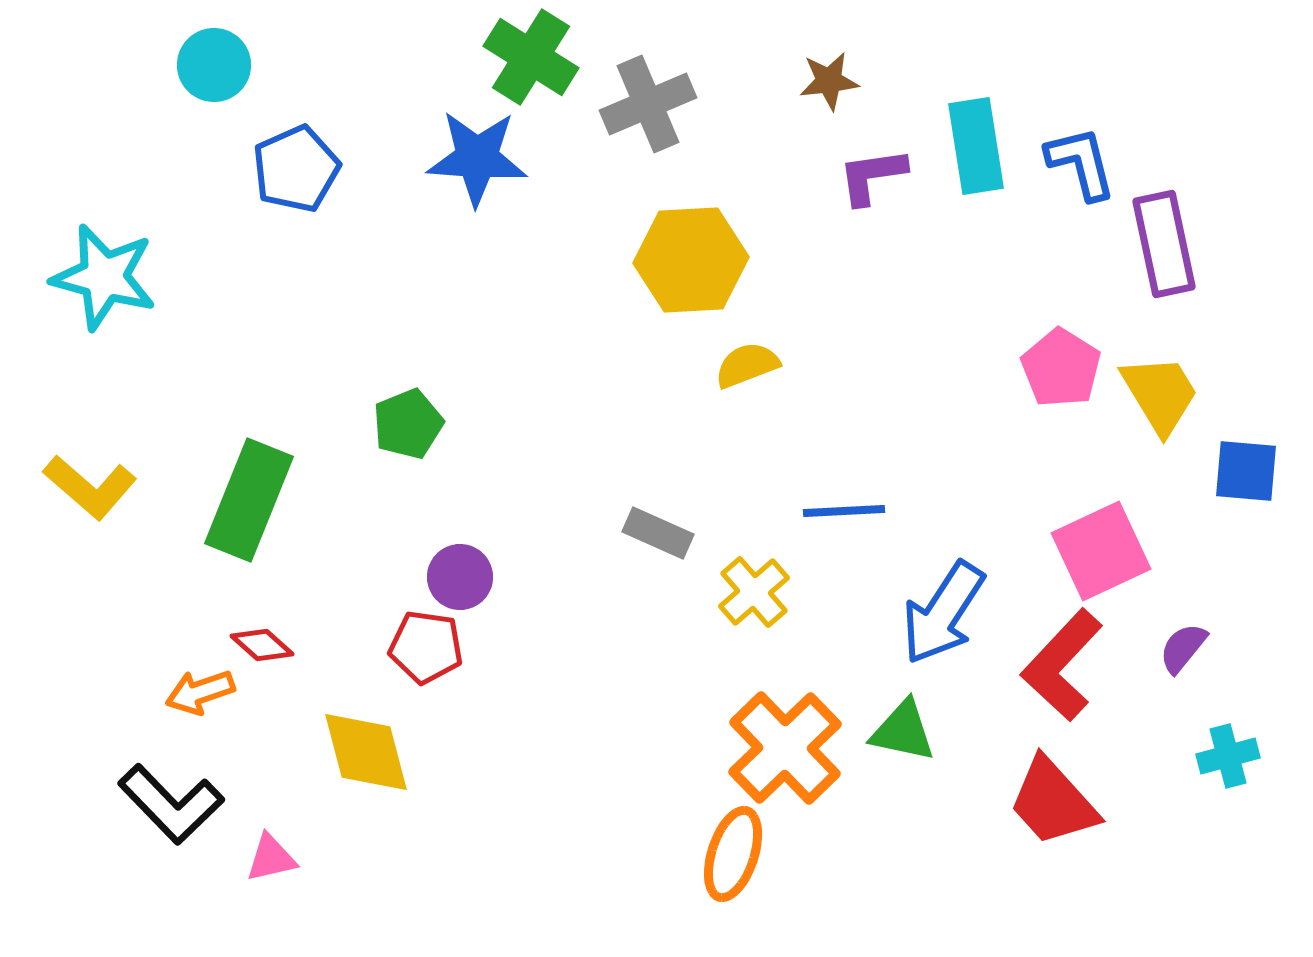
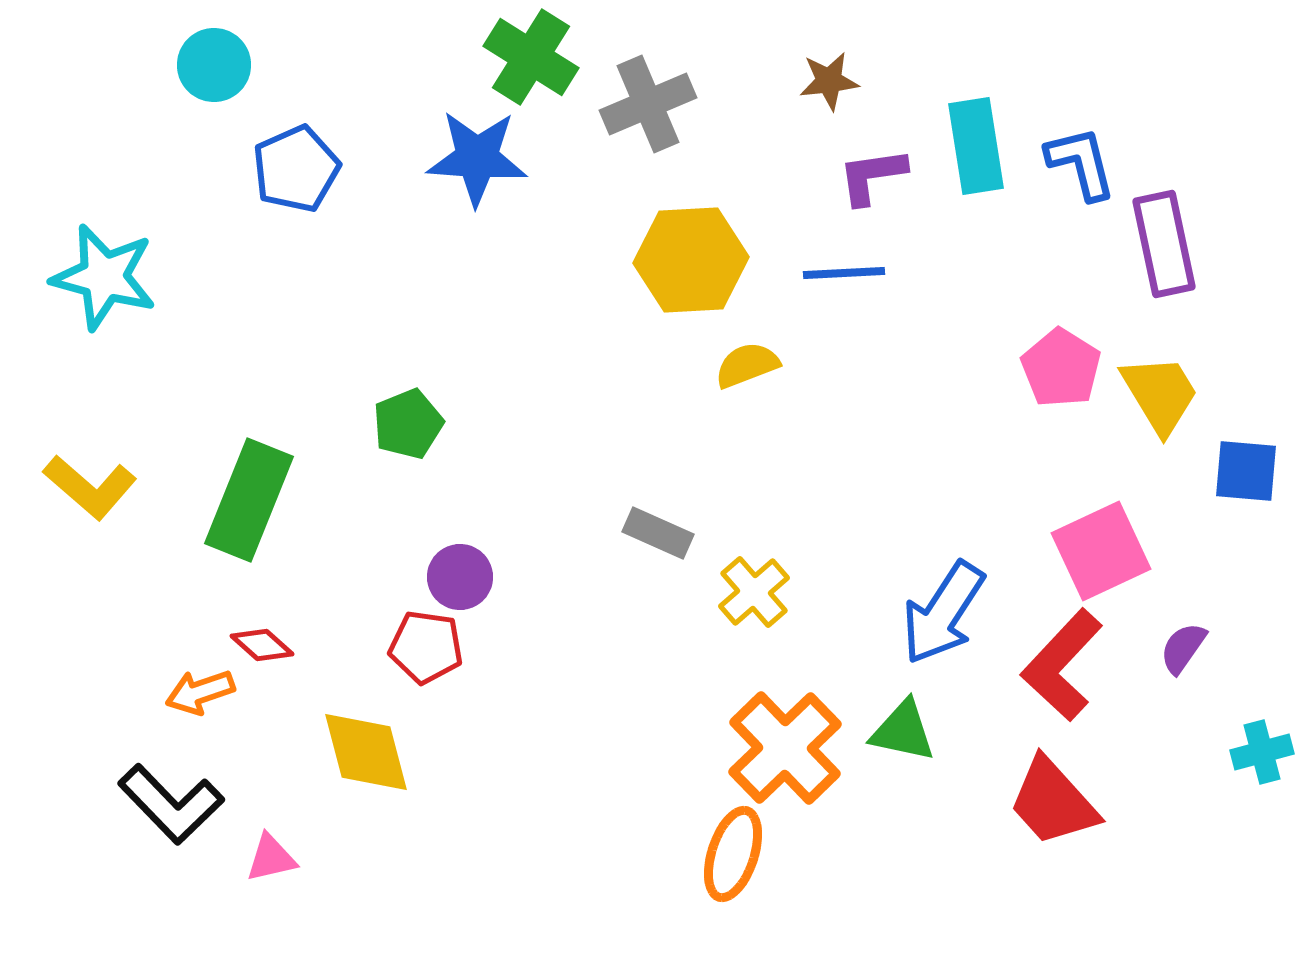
blue line: moved 238 px up
purple semicircle: rotated 4 degrees counterclockwise
cyan cross: moved 34 px right, 4 px up
